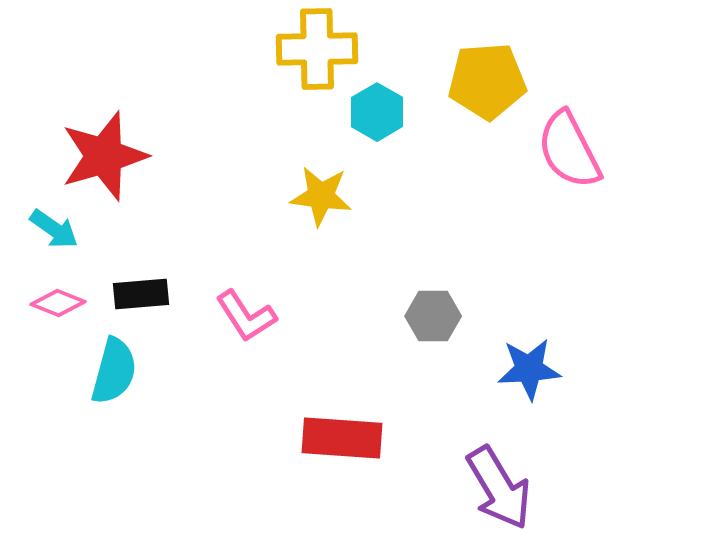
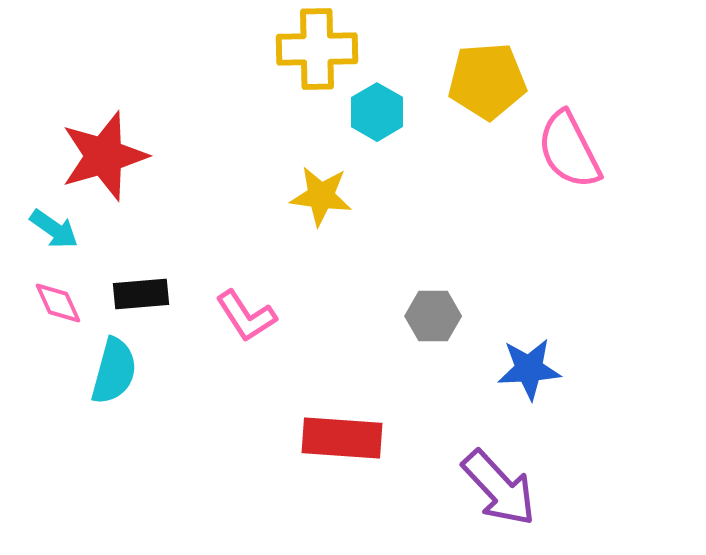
pink diamond: rotated 44 degrees clockwise
purple arrow: rotated 12 degrees counterclockwise
